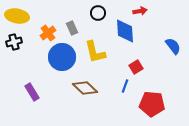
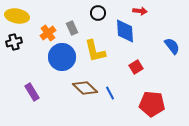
red arrow: rotated 16 degrees clockwise
blue semicircle: moved 1 px left
yellow L-shape: moved 1 px up
blue line: moved 15 px left, 7 px down; rotated 48 degrees counterclockwise
